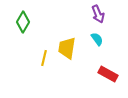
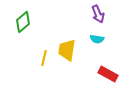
green diamond: rotated 20 degrees clockwise
cyan semicircle: rotated 136 degrees clockwise
yellow trapezoid: moved 2 px down
